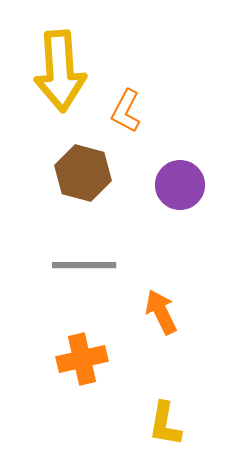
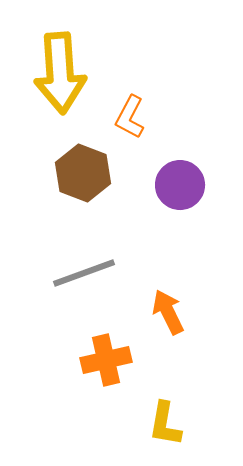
yellow arrow: moved 2 px down
orange L-shape: moved 4 px right, 6 px down
brown hexagon: rotated 6 degrees clockwise
gray line: moved 8 px down; rotated 20 degrees counterclockwise
orange arrow: moved 7 px right
orange cross: moved 24 px right, 1 px down
